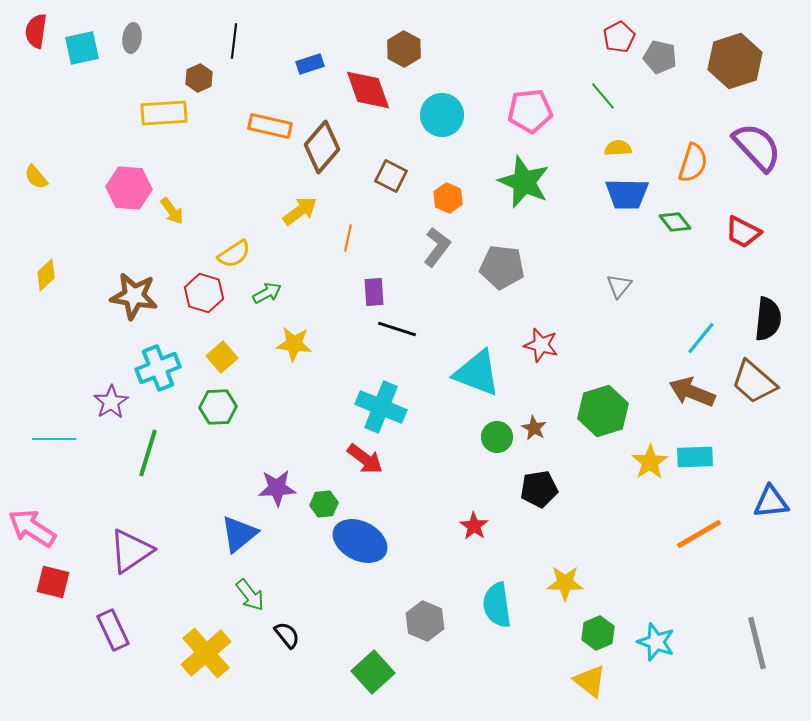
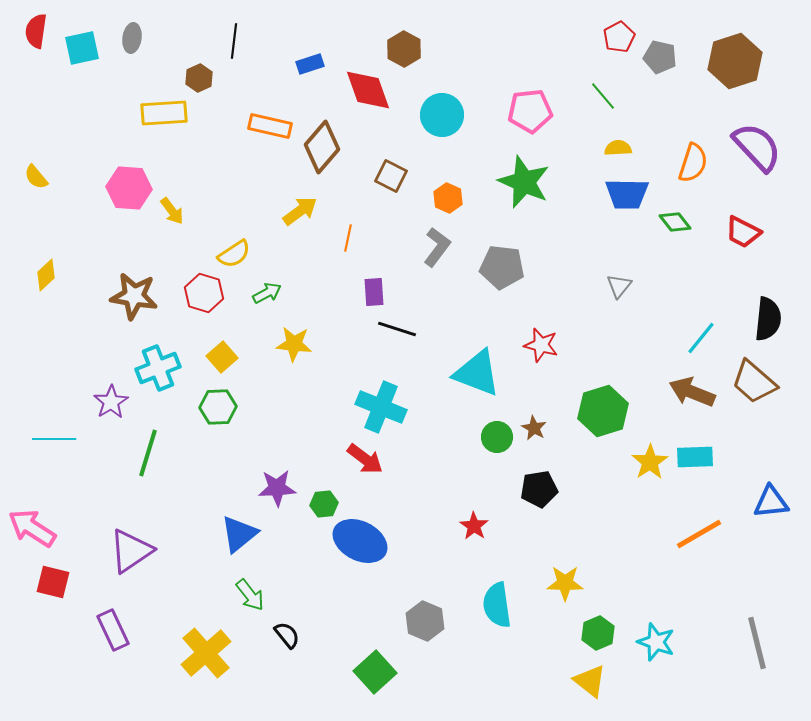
green square at (373, 672): moved 2 px right
